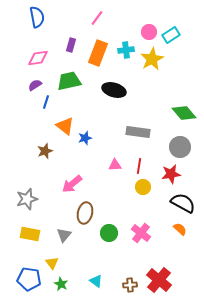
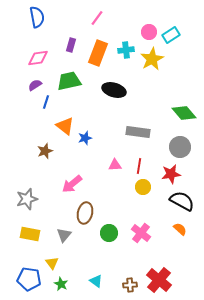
black semicircle: moved 1 px left, 2 px up
